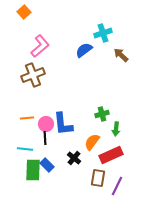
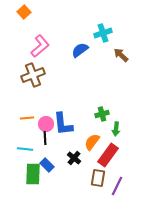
blue semicircle: moved 4 px left
red rectangle: moved 3 px left; rotated 30 degrees counterclockwise
green rectangle: moved 4 px down
